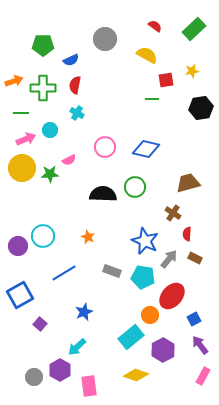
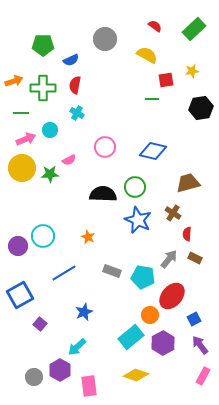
blue diamond at (146, 149): moved 7 px right, 2 px down
blue star at (145, 241): moved 7 px left, 21 px up
purple hexagon at (163, 350): moved 7 px up
